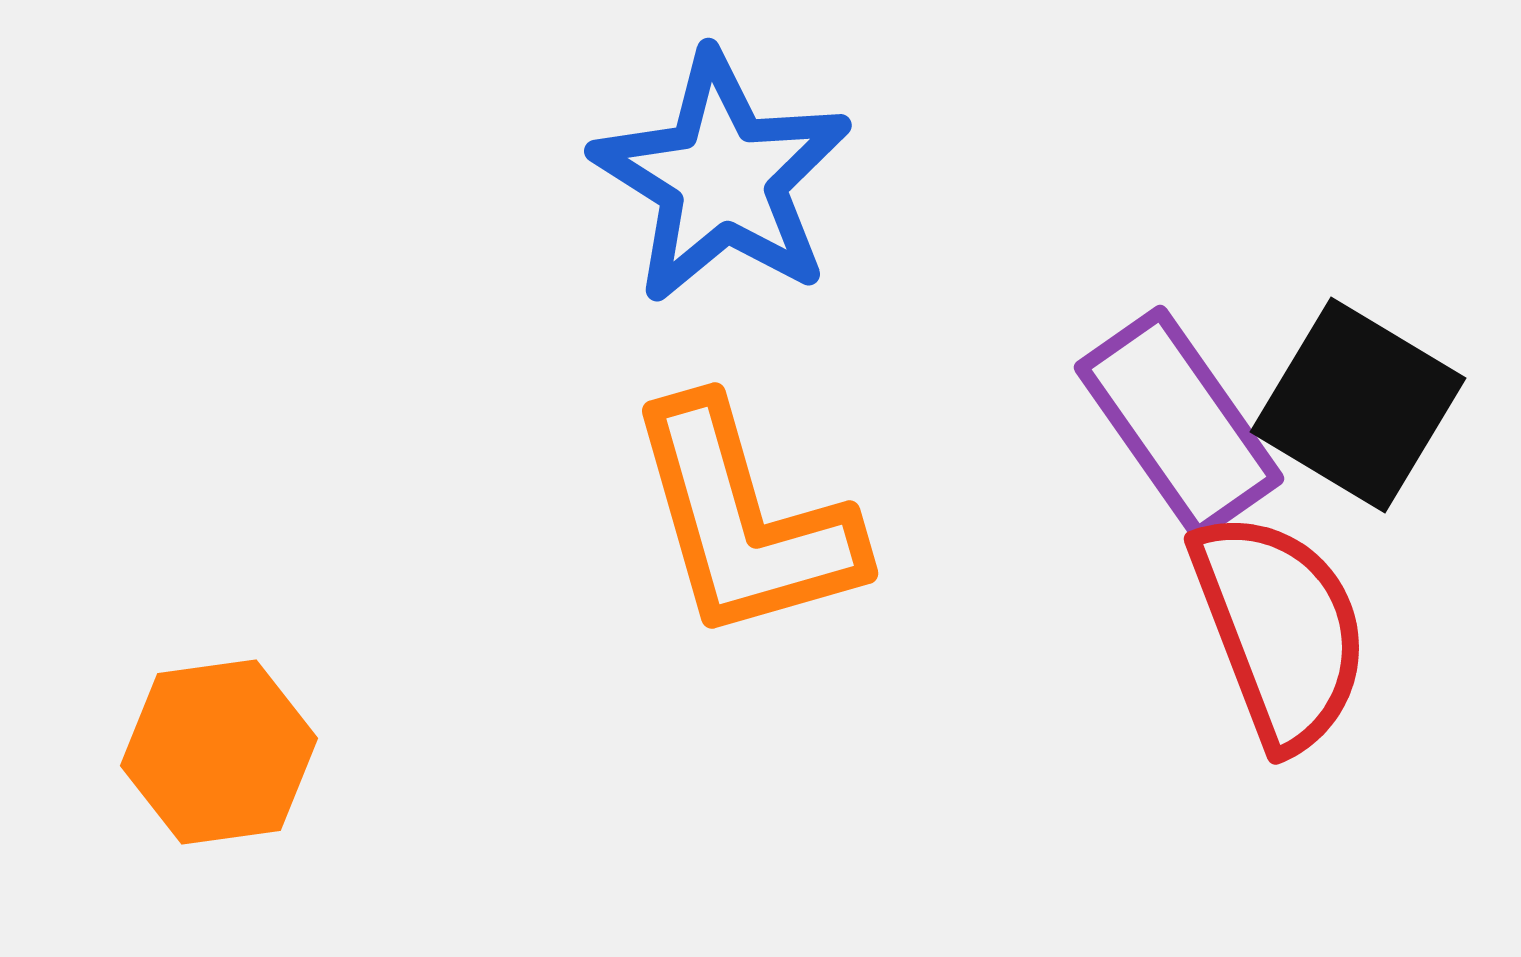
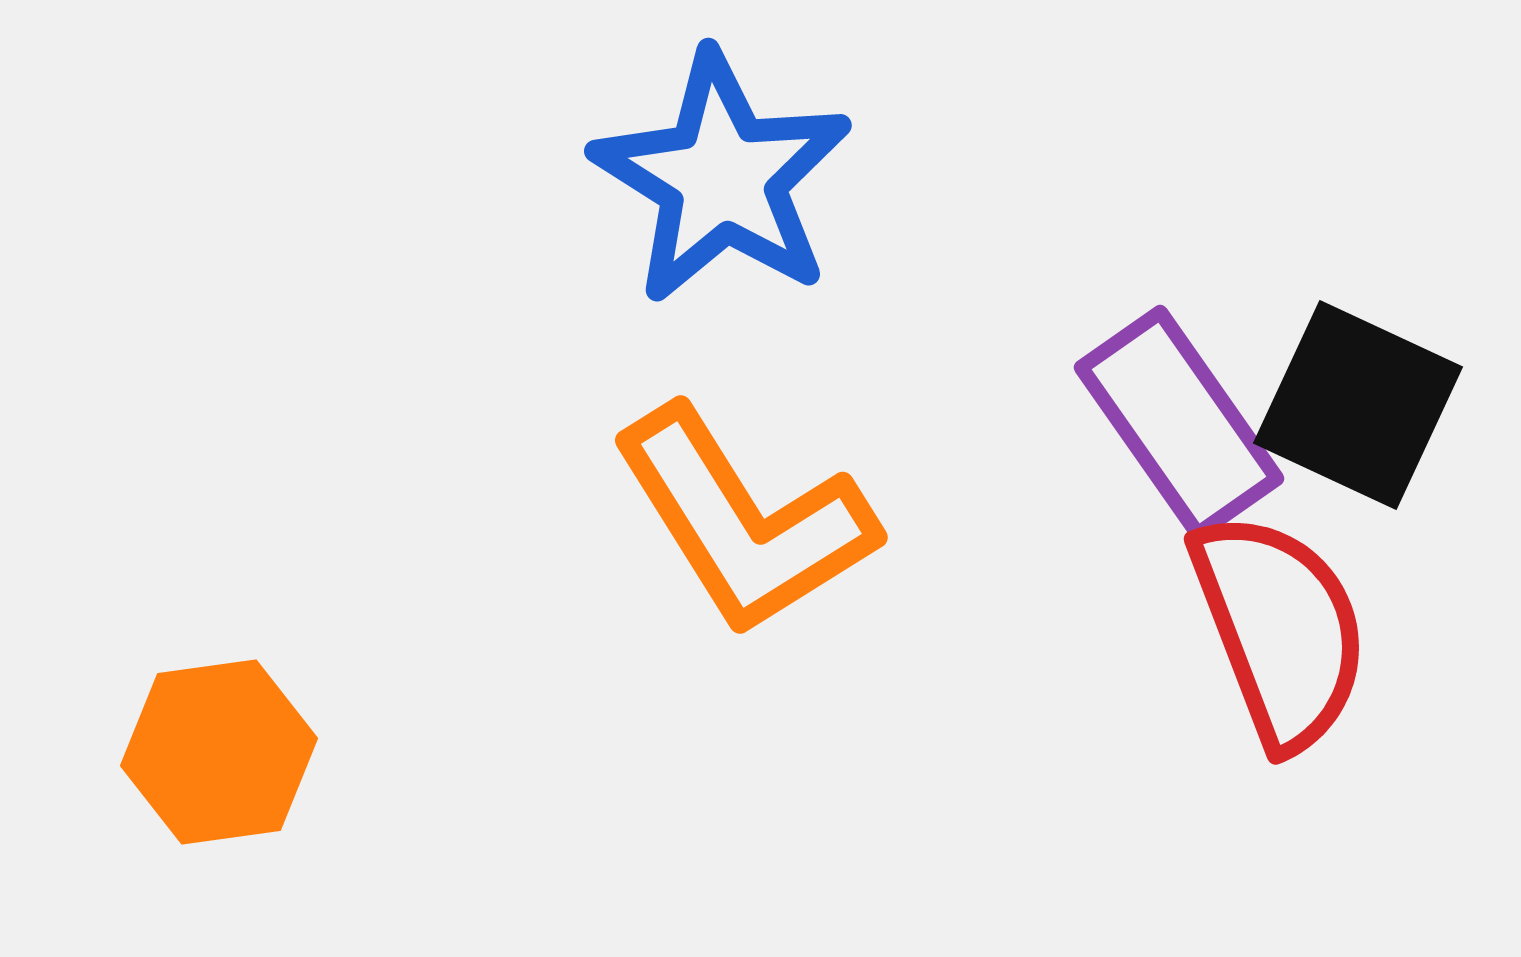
black square: rotated 6 degrees counterclockwise
orange L-shape: rotated 16 degrees counterclockwise
